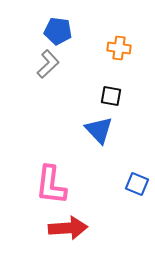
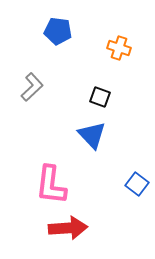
orange cross: rotated 10 degrees clockwise
gray L-shape: moved 16 px left, 23 px down
black square: moved 11 px left, 1 px down; rotated 10 degrees clockwise
blue triangle: moved 7 px left, 5 px down
blue square: rotated 15 degrees clockwise
